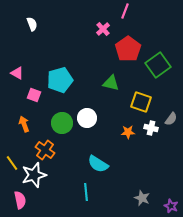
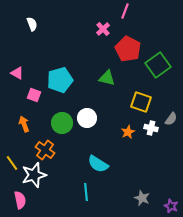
red pentagon: rotated 10 degrees counterclockwise
green triangle: moved 4 px left, 5 px up
orange star: rotated 24 degrees counterclockwise
